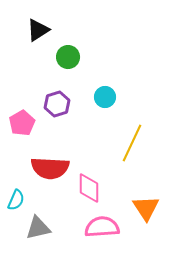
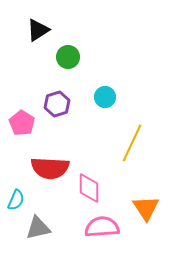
pink pentagon: rotated 10 degrees counterclockwise
